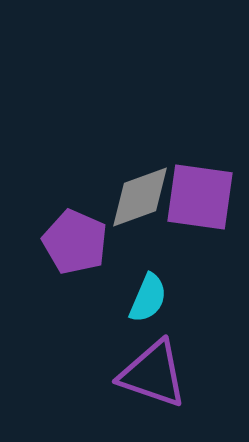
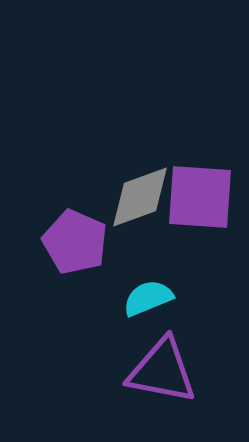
purple square: rotated 4 degrees counterclockwise
cyan semicircle: rotated 135 degrees counterclockwise
purple triangle: moved 9 px right, 3 px up; rotated 8 degrees counterclockwise
